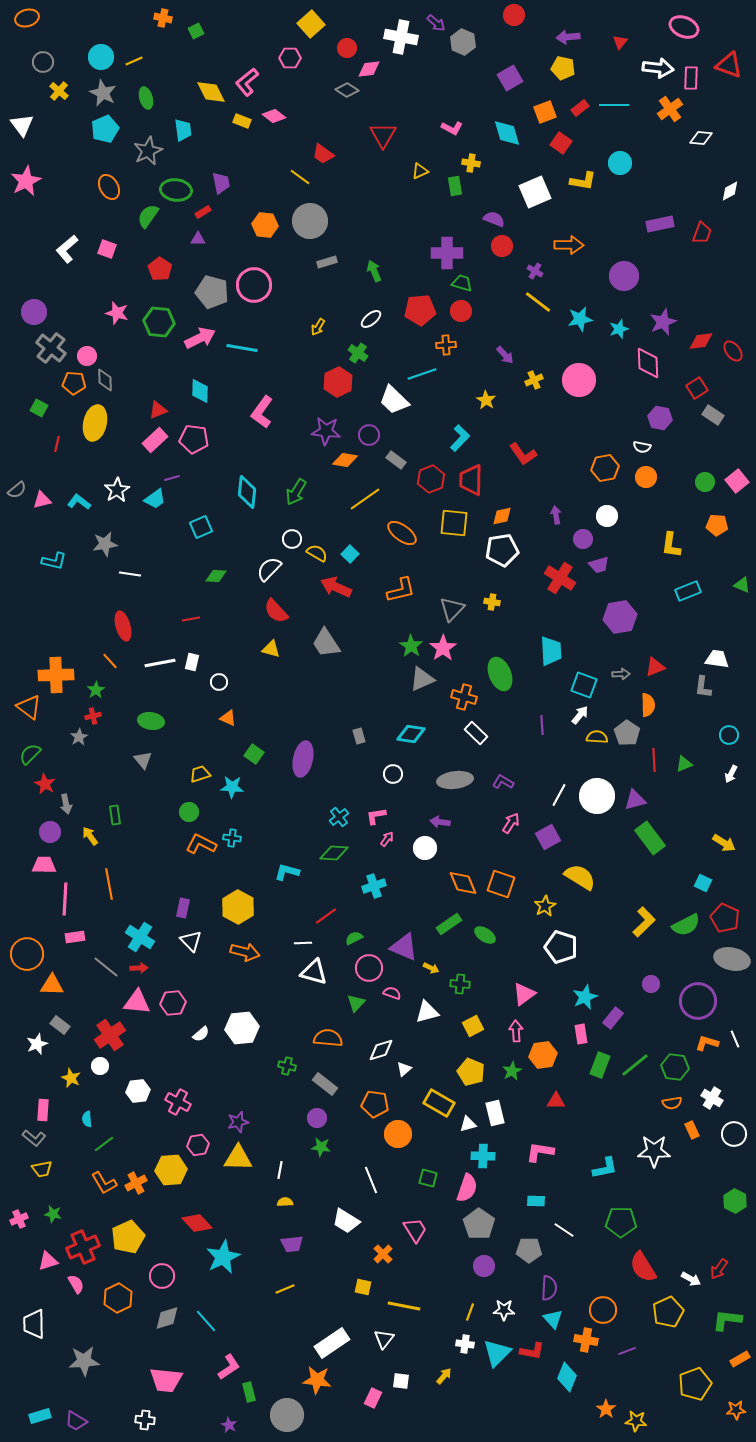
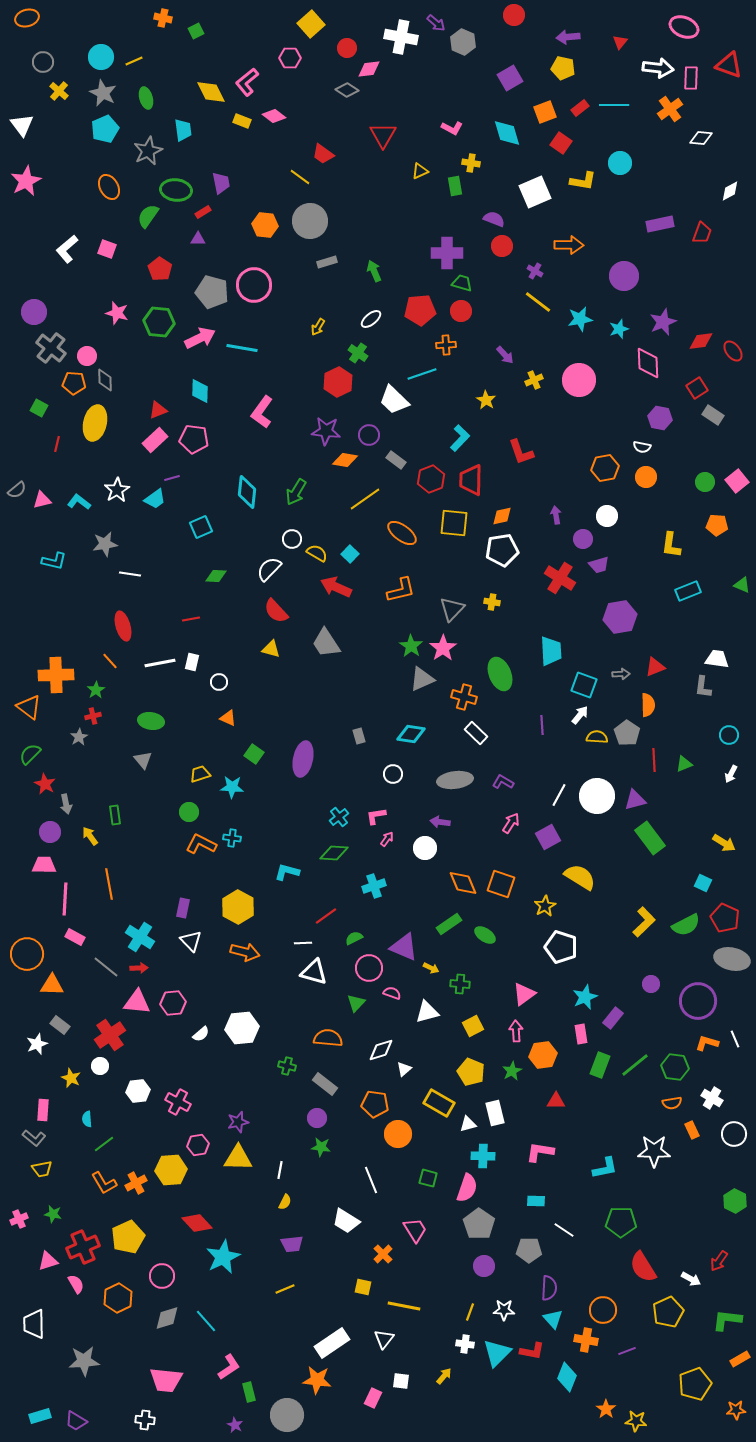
red L-shape at (523, 454): moved 2 px left, 2 px up; rotated 16 degrees clockwise
pink rectangle at (75, 937): rotated 36 degrees clockwise
yellow semicircle at (285, 1202): rotated 119 degrees clockwise
red arrow at (719, 1269): moved 8 px up
purple star at (229, 1425): moved 6 px right
